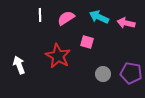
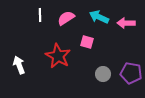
pink arrow: rotated 12 degrees counterclockwise
